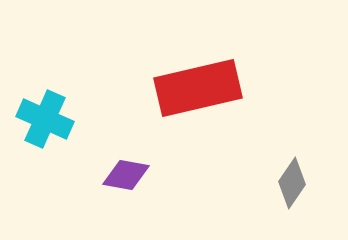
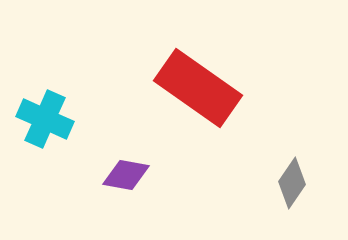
red rectangle: rotated 48 degrees clockwise
